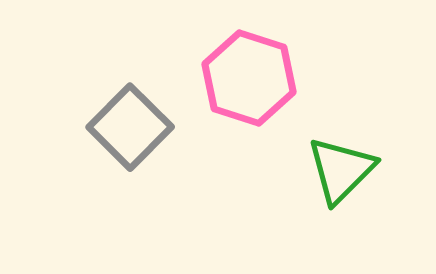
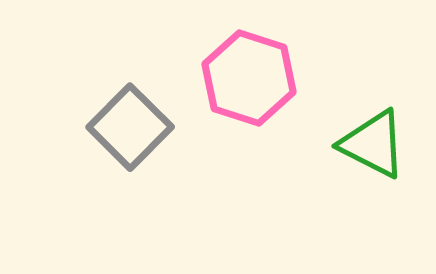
green triangle: moved 32 px right, 26 px up; rotated 48 degrees counterclockwise
